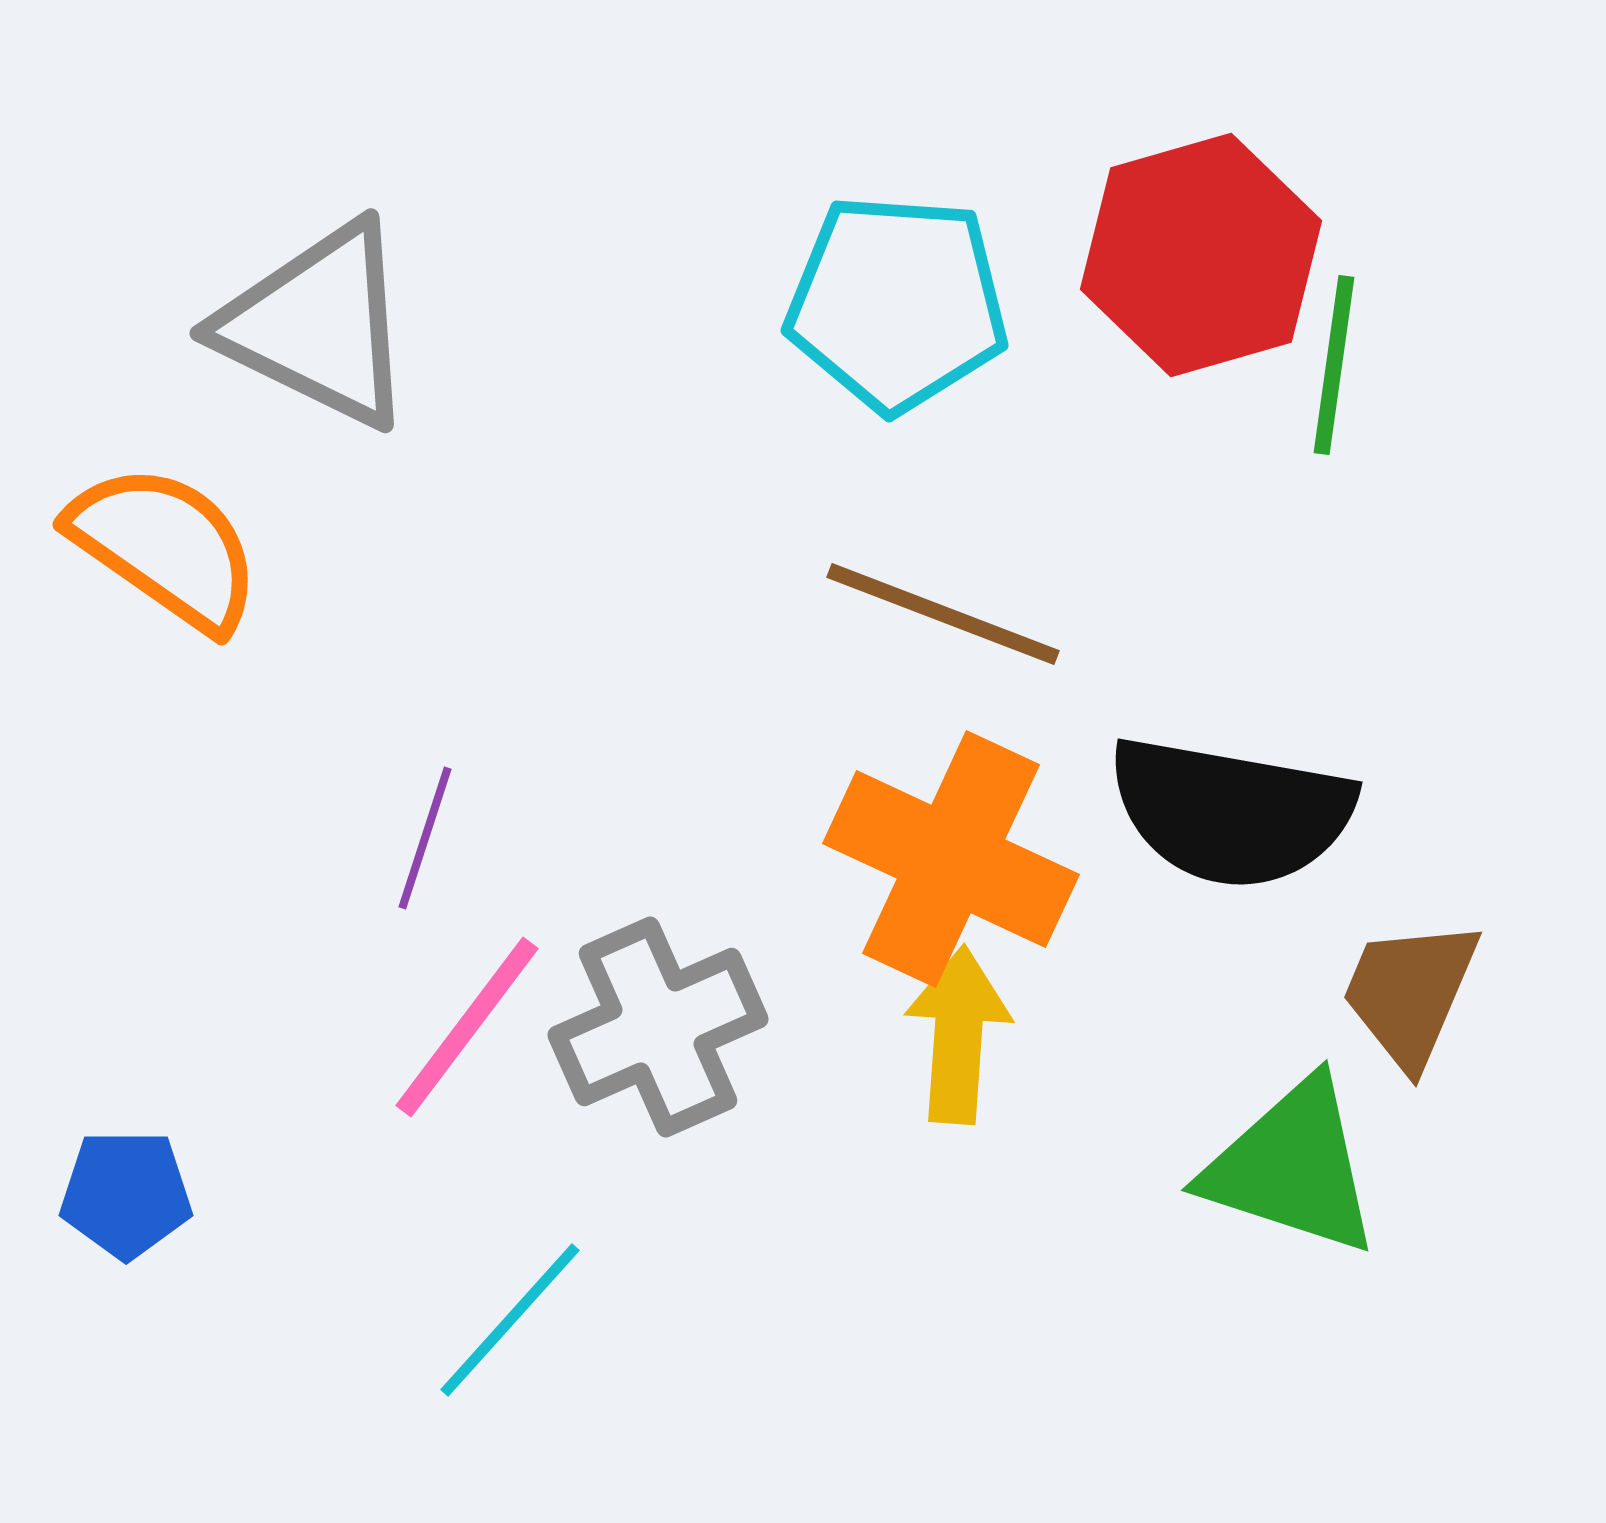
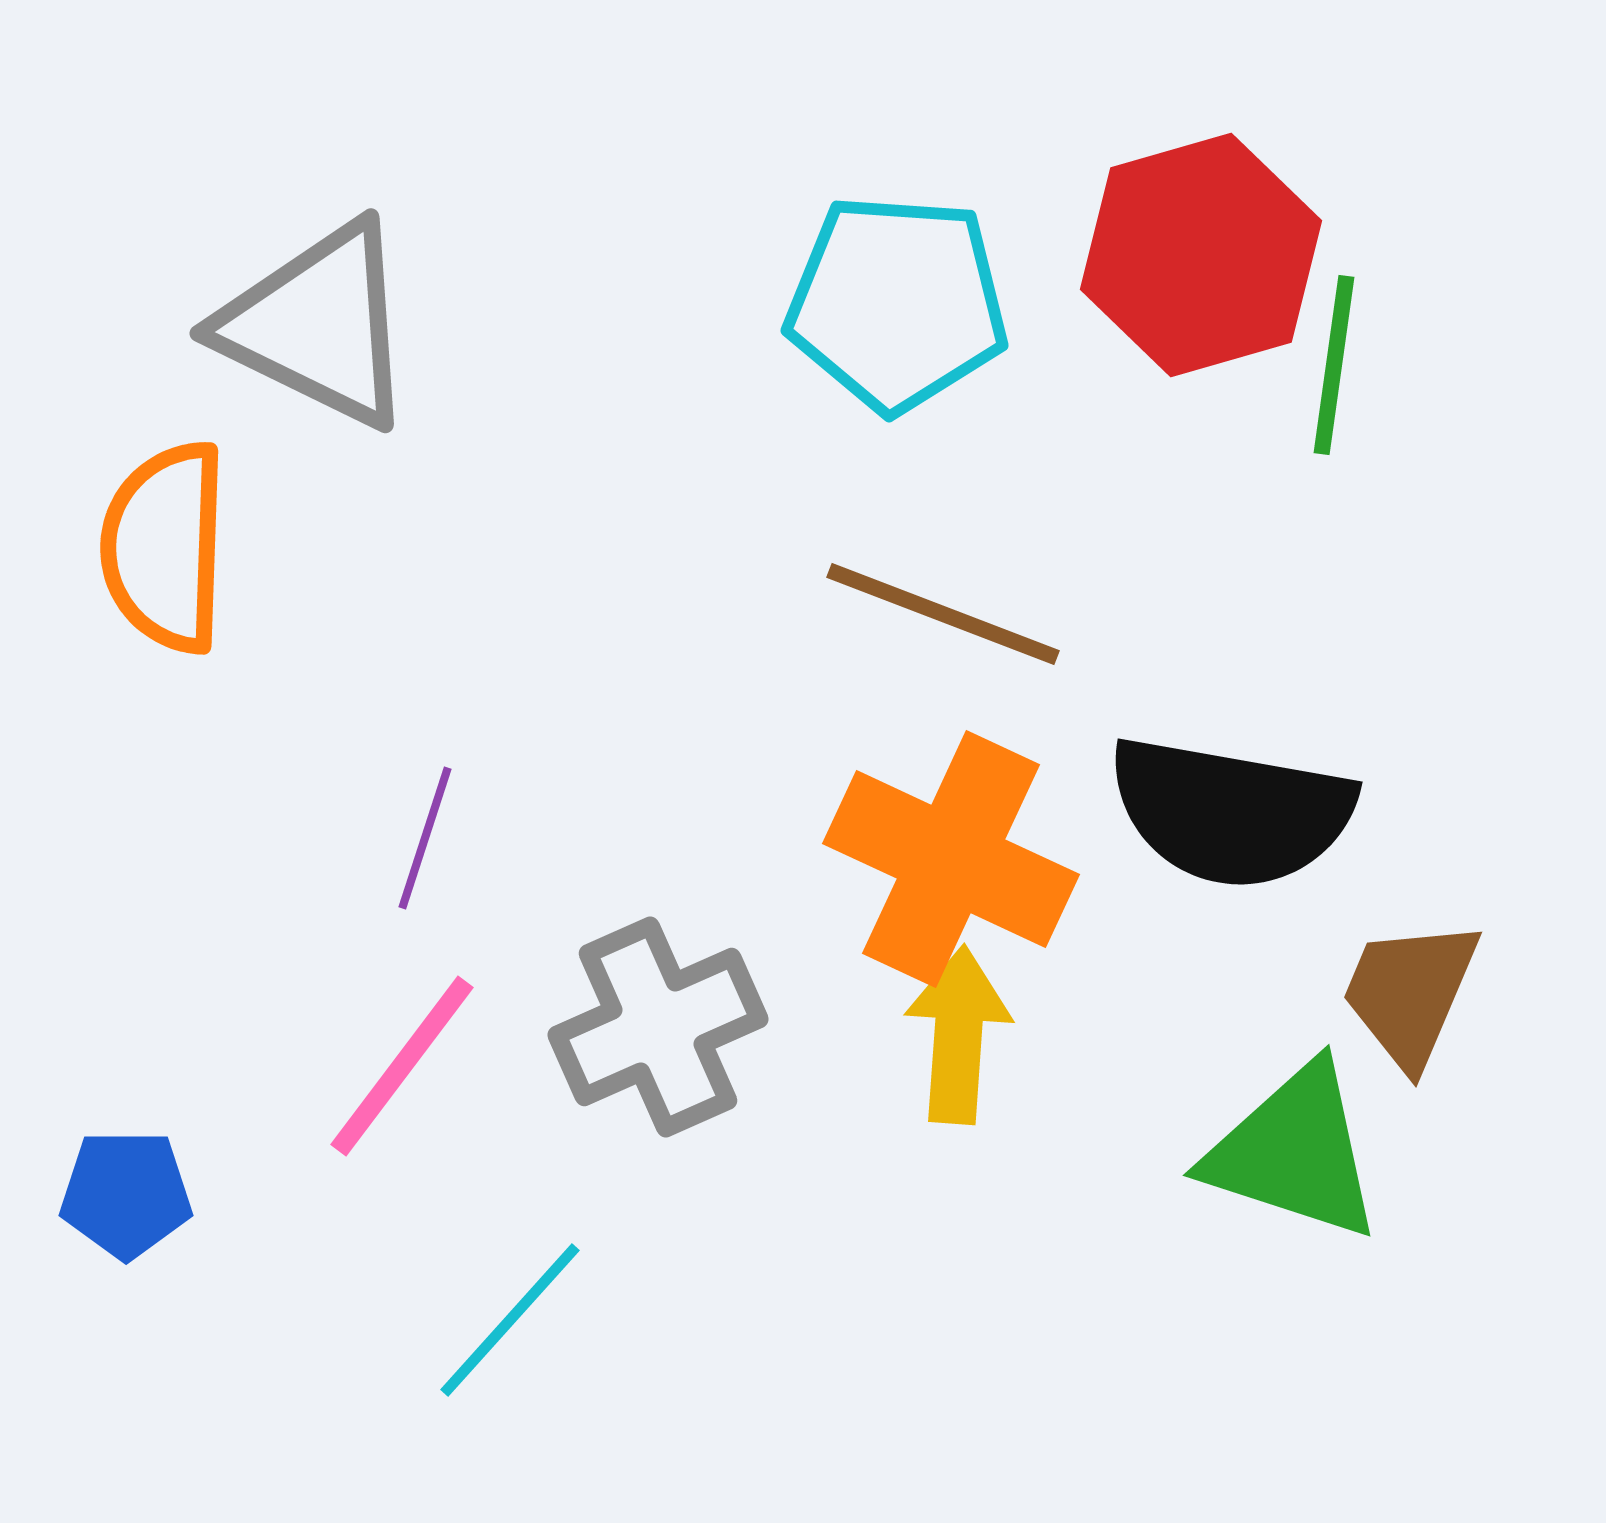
orange semicircle: rotated 123 degrees counterclockwise
pink line: moved 65 px left, 39 px down
green triangle: moved 2 px right, 15 px up
